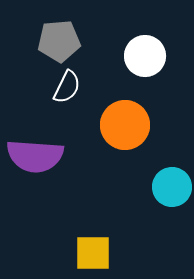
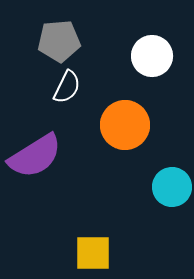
white circle: moved 7 px right
purple semicircle: rotated 36 degrees counterclockwise
